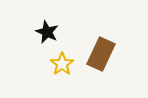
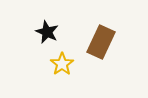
brown rectangle: moved 12 px up
